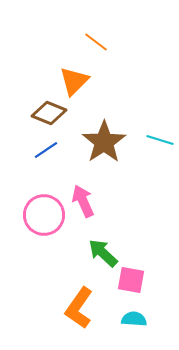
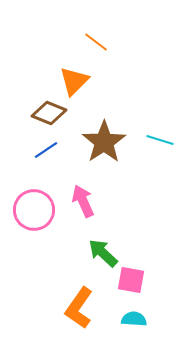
pink circle: moved 10 px left, 5 px up
